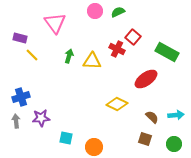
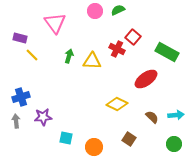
green semicircle: moved 2 px up
purple star: moved 2 px right, 1 px up
brown square: moved 16 px left; rotated 16 degrees clockwise
